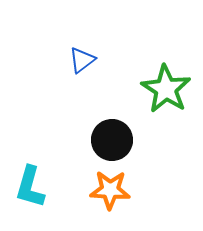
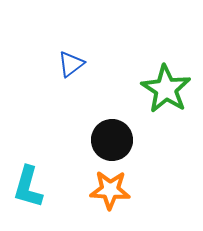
blue triangle: moved 11 px left, 4 px down
cyan L-shape: moved 2 px left
